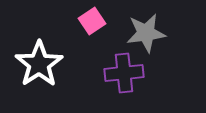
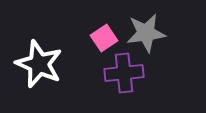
pink square: moved 12 px right, 17 px down
white star: rotated 15 degrees counterclockwise
